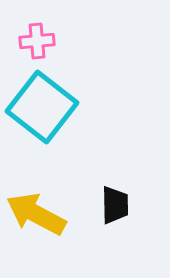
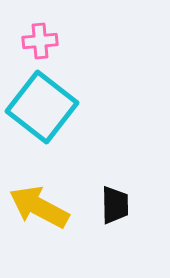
pink cross: moved 3 px right
yellow arrow: moved 3 px right, 7 px up
